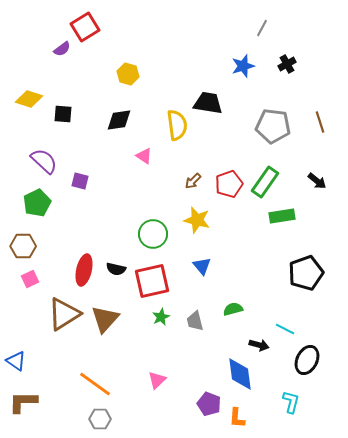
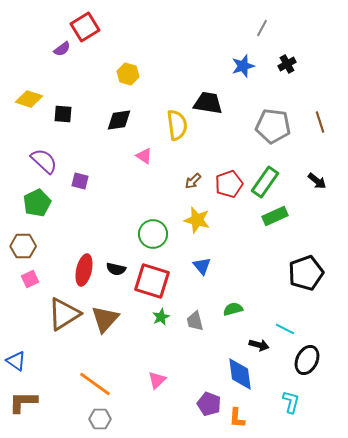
green rectangle at (282, 216): moved 7 px left; rotated 15 degrees counterclockwise
red square at (152, 281): rotated 30 degrees clockwise
